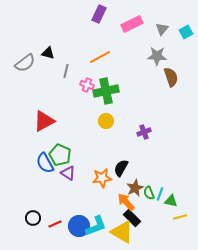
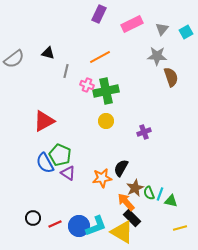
gray semicircle: moved 11 px left, 4 px up
yellow line: moved 11 px down
